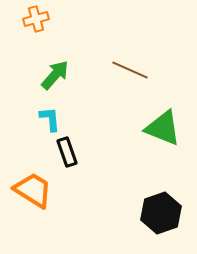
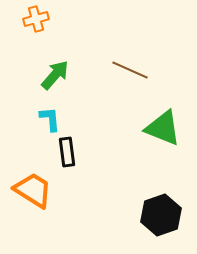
black rectangle: rotated 12 degrees clockwise
black hexagon: moved 2 px down
